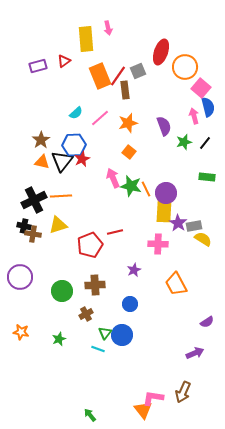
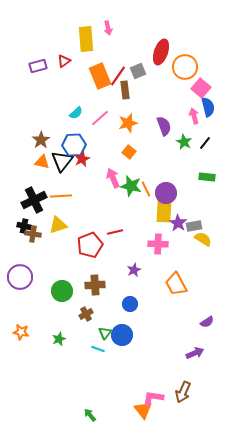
green star at (184, 142): rotated 28 degrees counterclockwise
